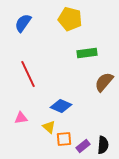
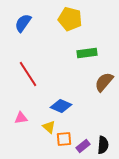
red line: rotated 8 degrees counterclockwise
